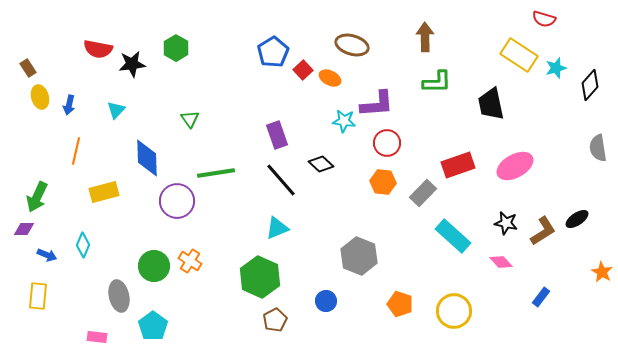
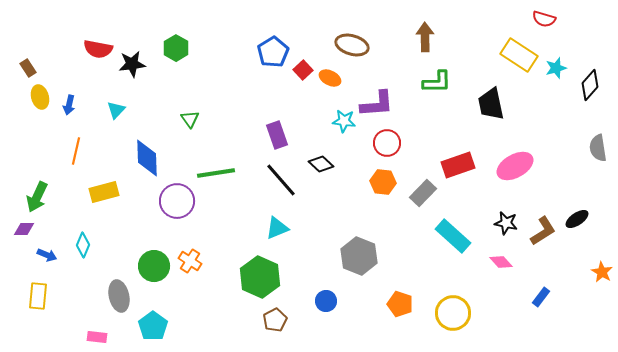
yellow circle at (454, 311): moved 1 px left, 2 px down
